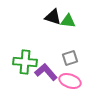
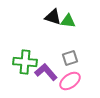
pink ellipse: rotated 55 degrees counterclockwise
